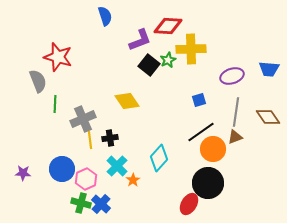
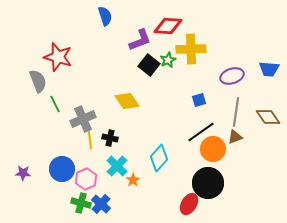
green line: rotated 30 degrees counterclockwise
black cross: rotated 21 degrees clockwise
